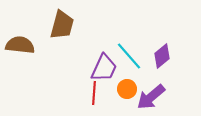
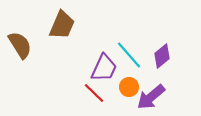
brown trapezoid: rotated 8 degrees clockwise
brown semicircle: rotated 52 degrees clockwise
cyan line: moved 1 px up
orange circle: moved 2 px right, 2 px up
red line: rotated 50 degrees counterclockwise
